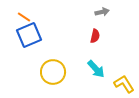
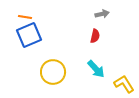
gray arrow: moved 2 px down
orange line: moved 1 px right; rotated 24 degrees counterclockwise
